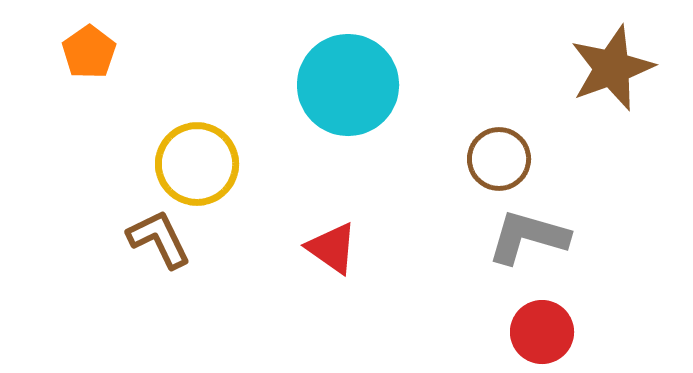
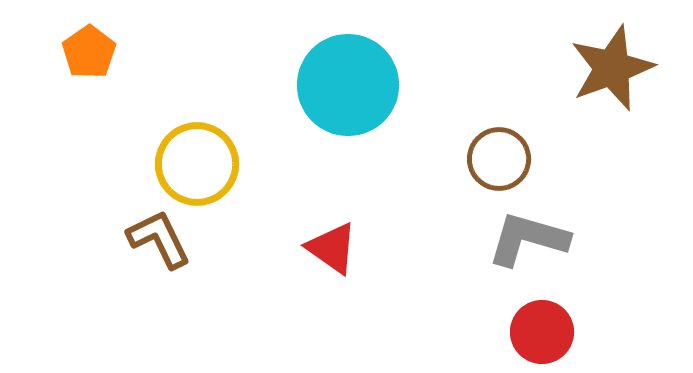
gray L-shape: moved 2 px down
